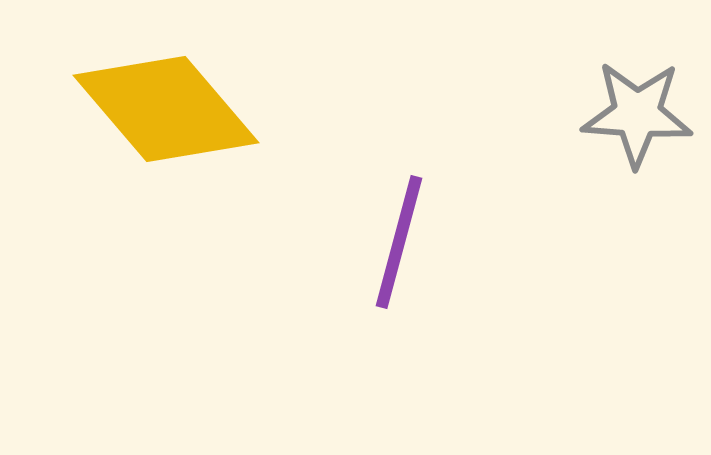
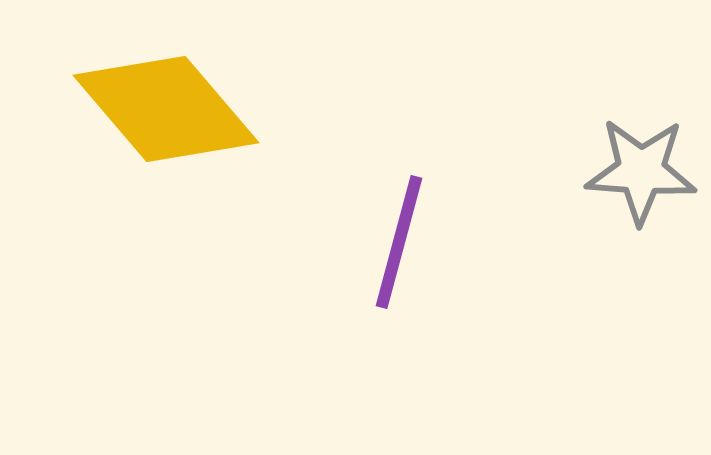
gray star: moved 4 px right, 57 px down
